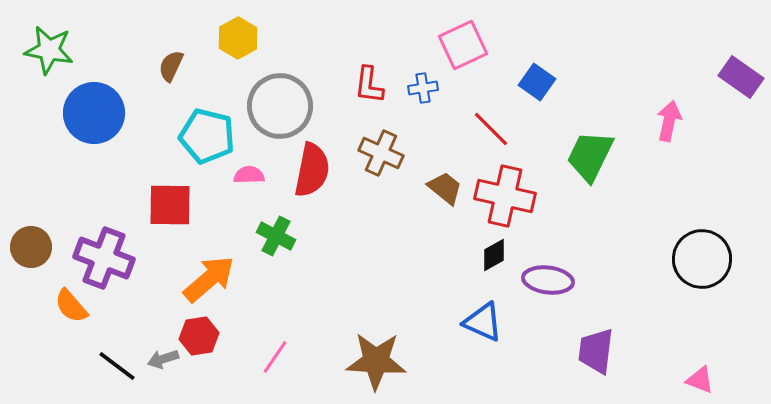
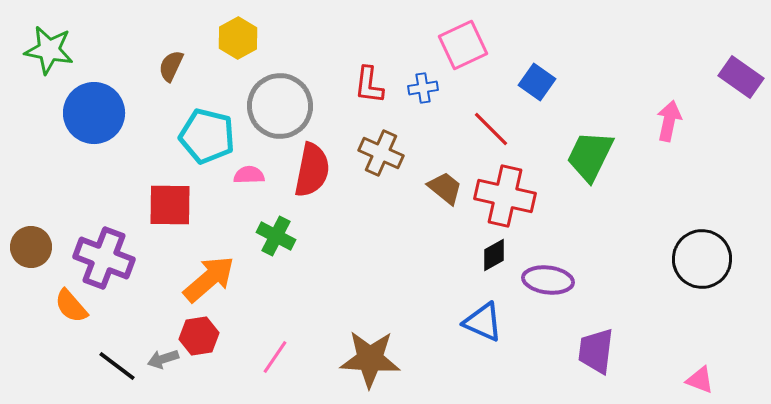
brown star: moved 6 px left, 2 px up
